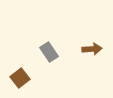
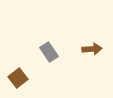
brown square: moved 2 px left
